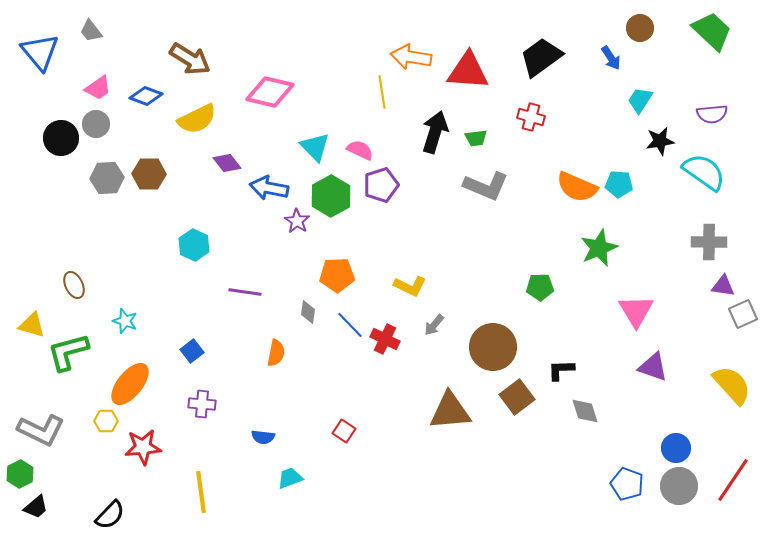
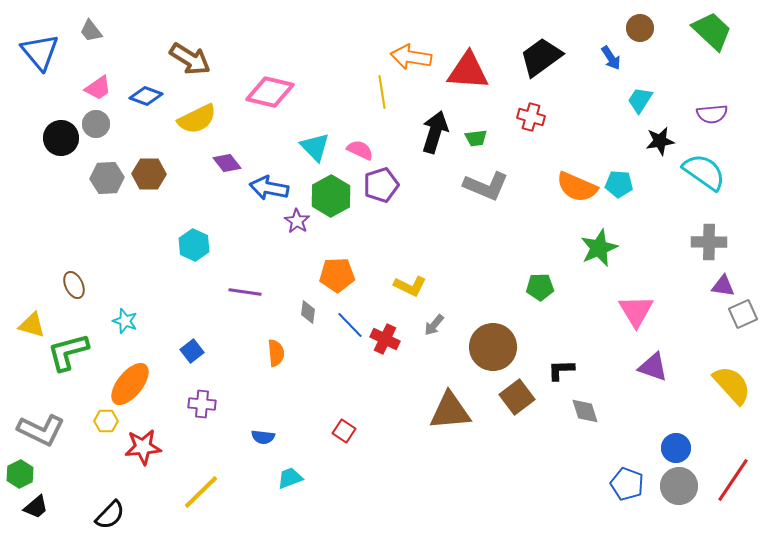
orange semicircle at (276, 353): rotated 16 degrees counterclockwise
yellow line at (201, 492): rotated 54 degrees clockwise
